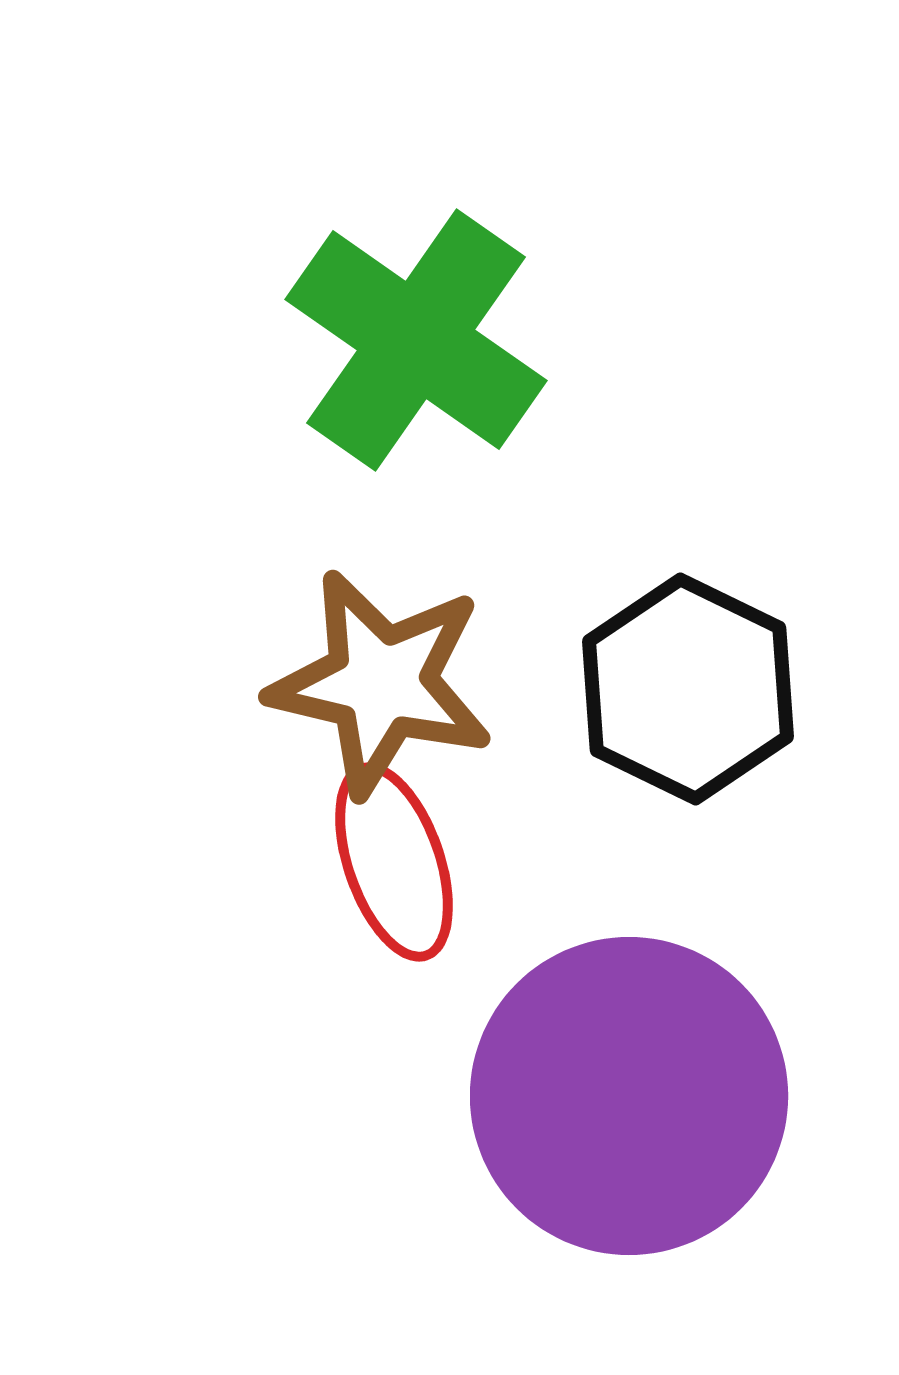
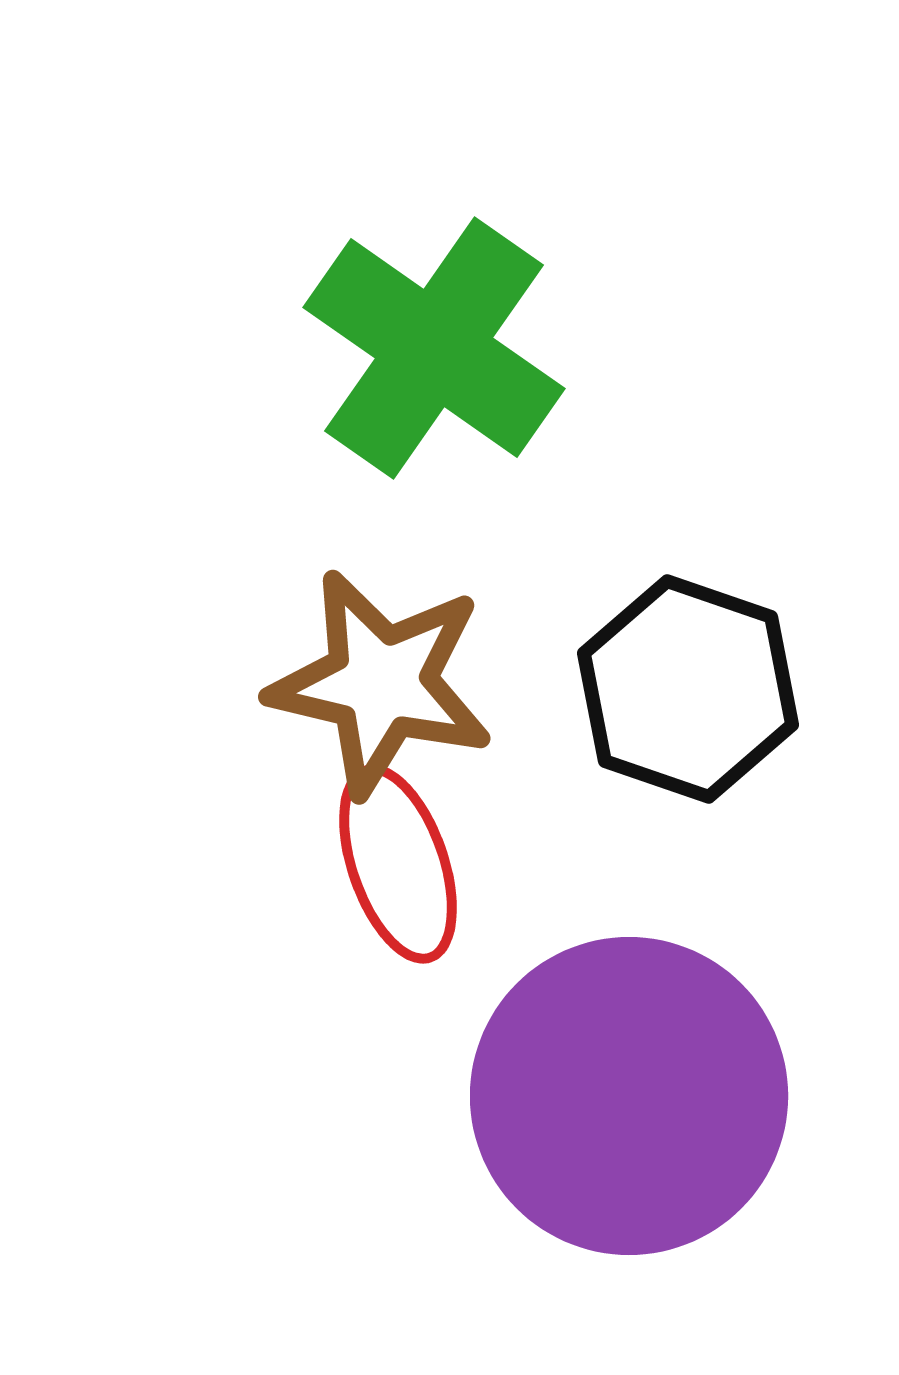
green cross: moved 18 px right, 8 px down
black hexagon: rotated 7 degrees counterclockwise
red ellipse: moved 4 px right, 2 px down
